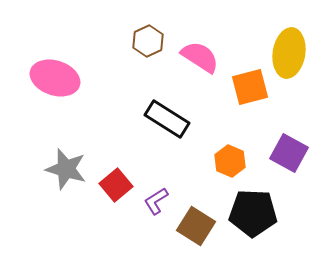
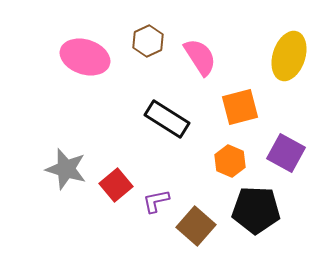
yellow ellipse: moved 3 px down; rotated 9 degrees clockwise
pink semicircle: rotated 24 degrees clockwise
pink ellipse: moved 30 px right, 21 px up
orange square: moved 10 px left, 20 px down
purple square: moved 3 px left
purple L-shape: rotated 20 degrees clockwise
black pentagon: moved 3 px right, 3 px up
brown square: rotated 9 degrees clockwise
